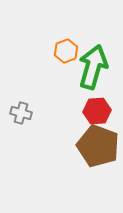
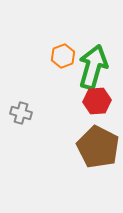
orange hexagon: moved 3 px left, 5 px down
red hexagon: moved 10 px up
brown pentagon: moved 1 px down; rotated 6 degrees clockwise
